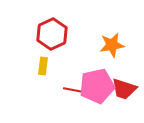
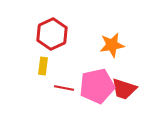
red line: moved 9 px left, 2 px up
